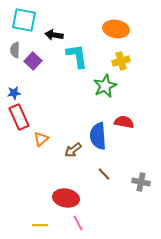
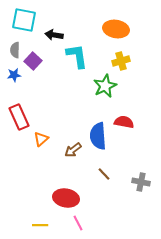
blue star: moved 18 px up
